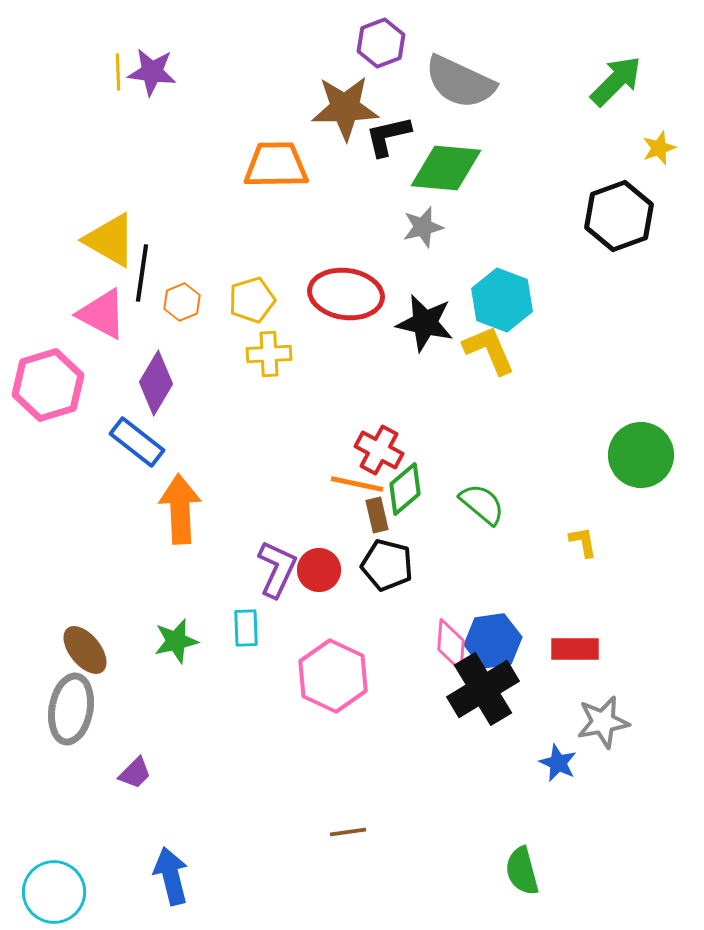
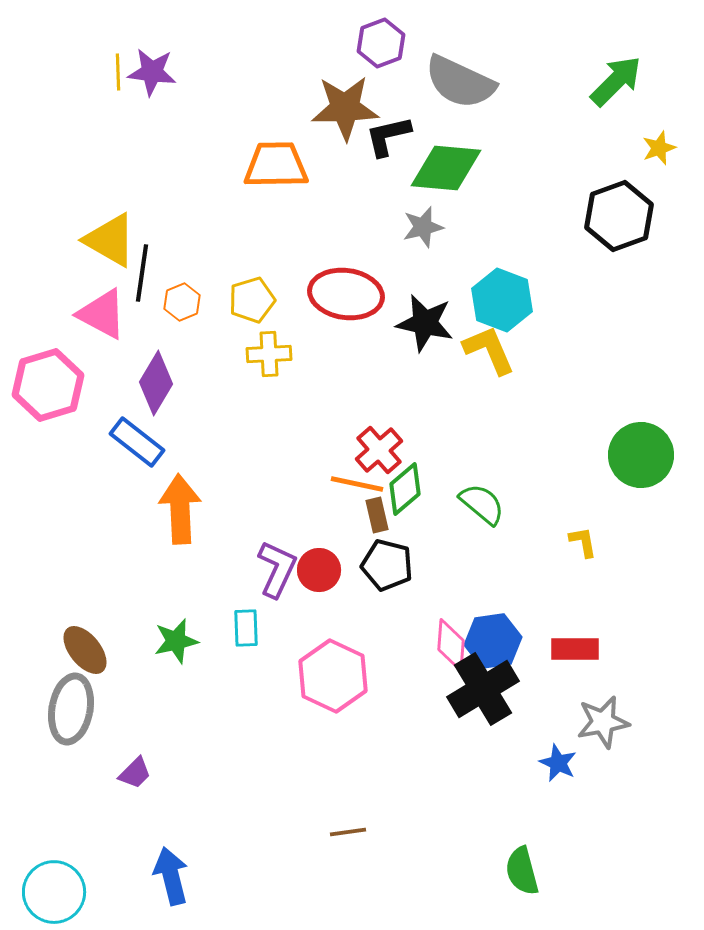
red cross at (379, 450): rotated 21 degrees clockwise
